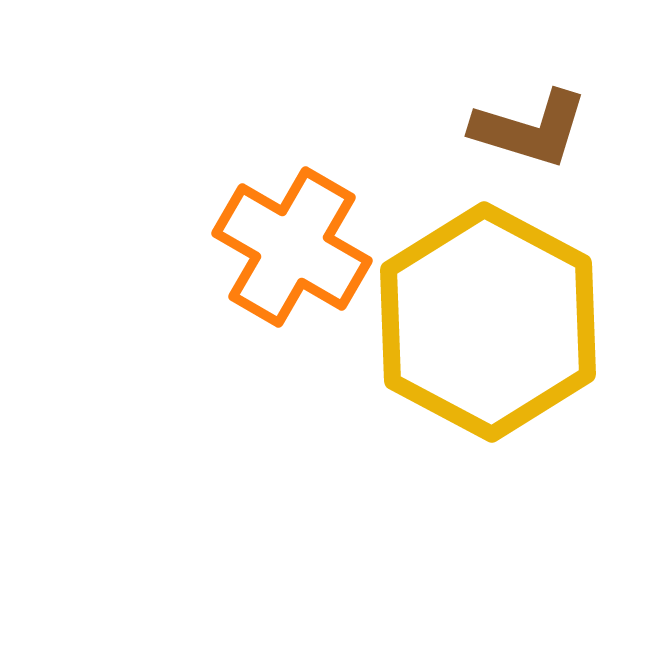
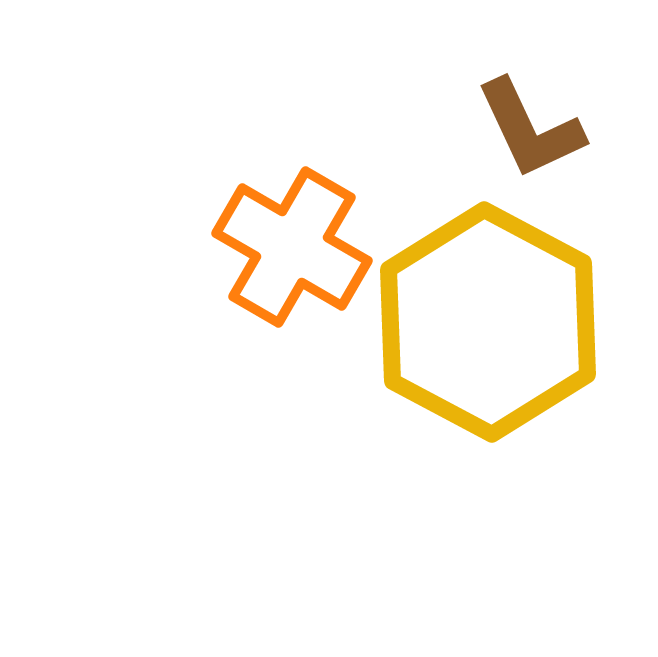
brown L-shape: rotated 48 degrees clockwise
